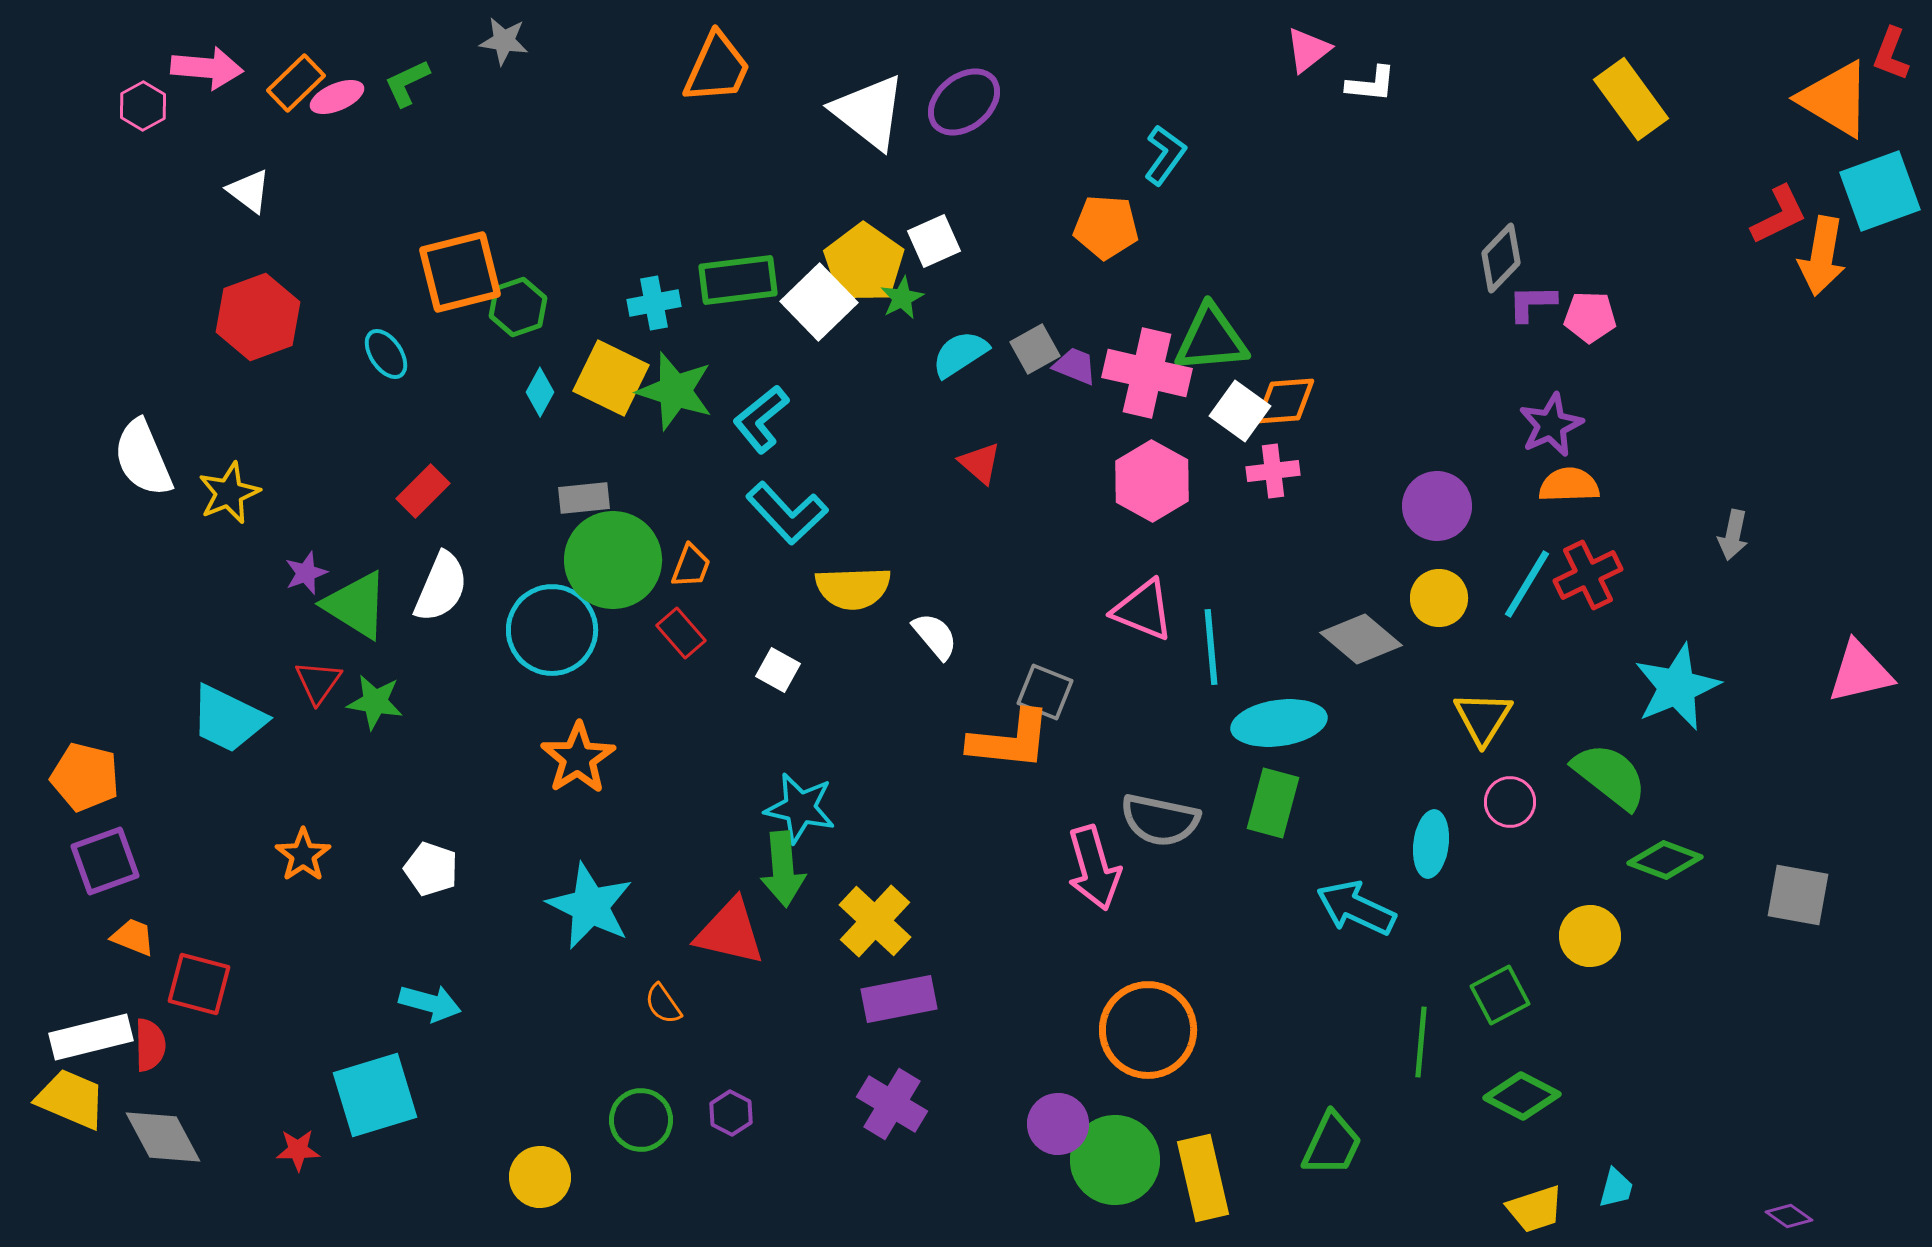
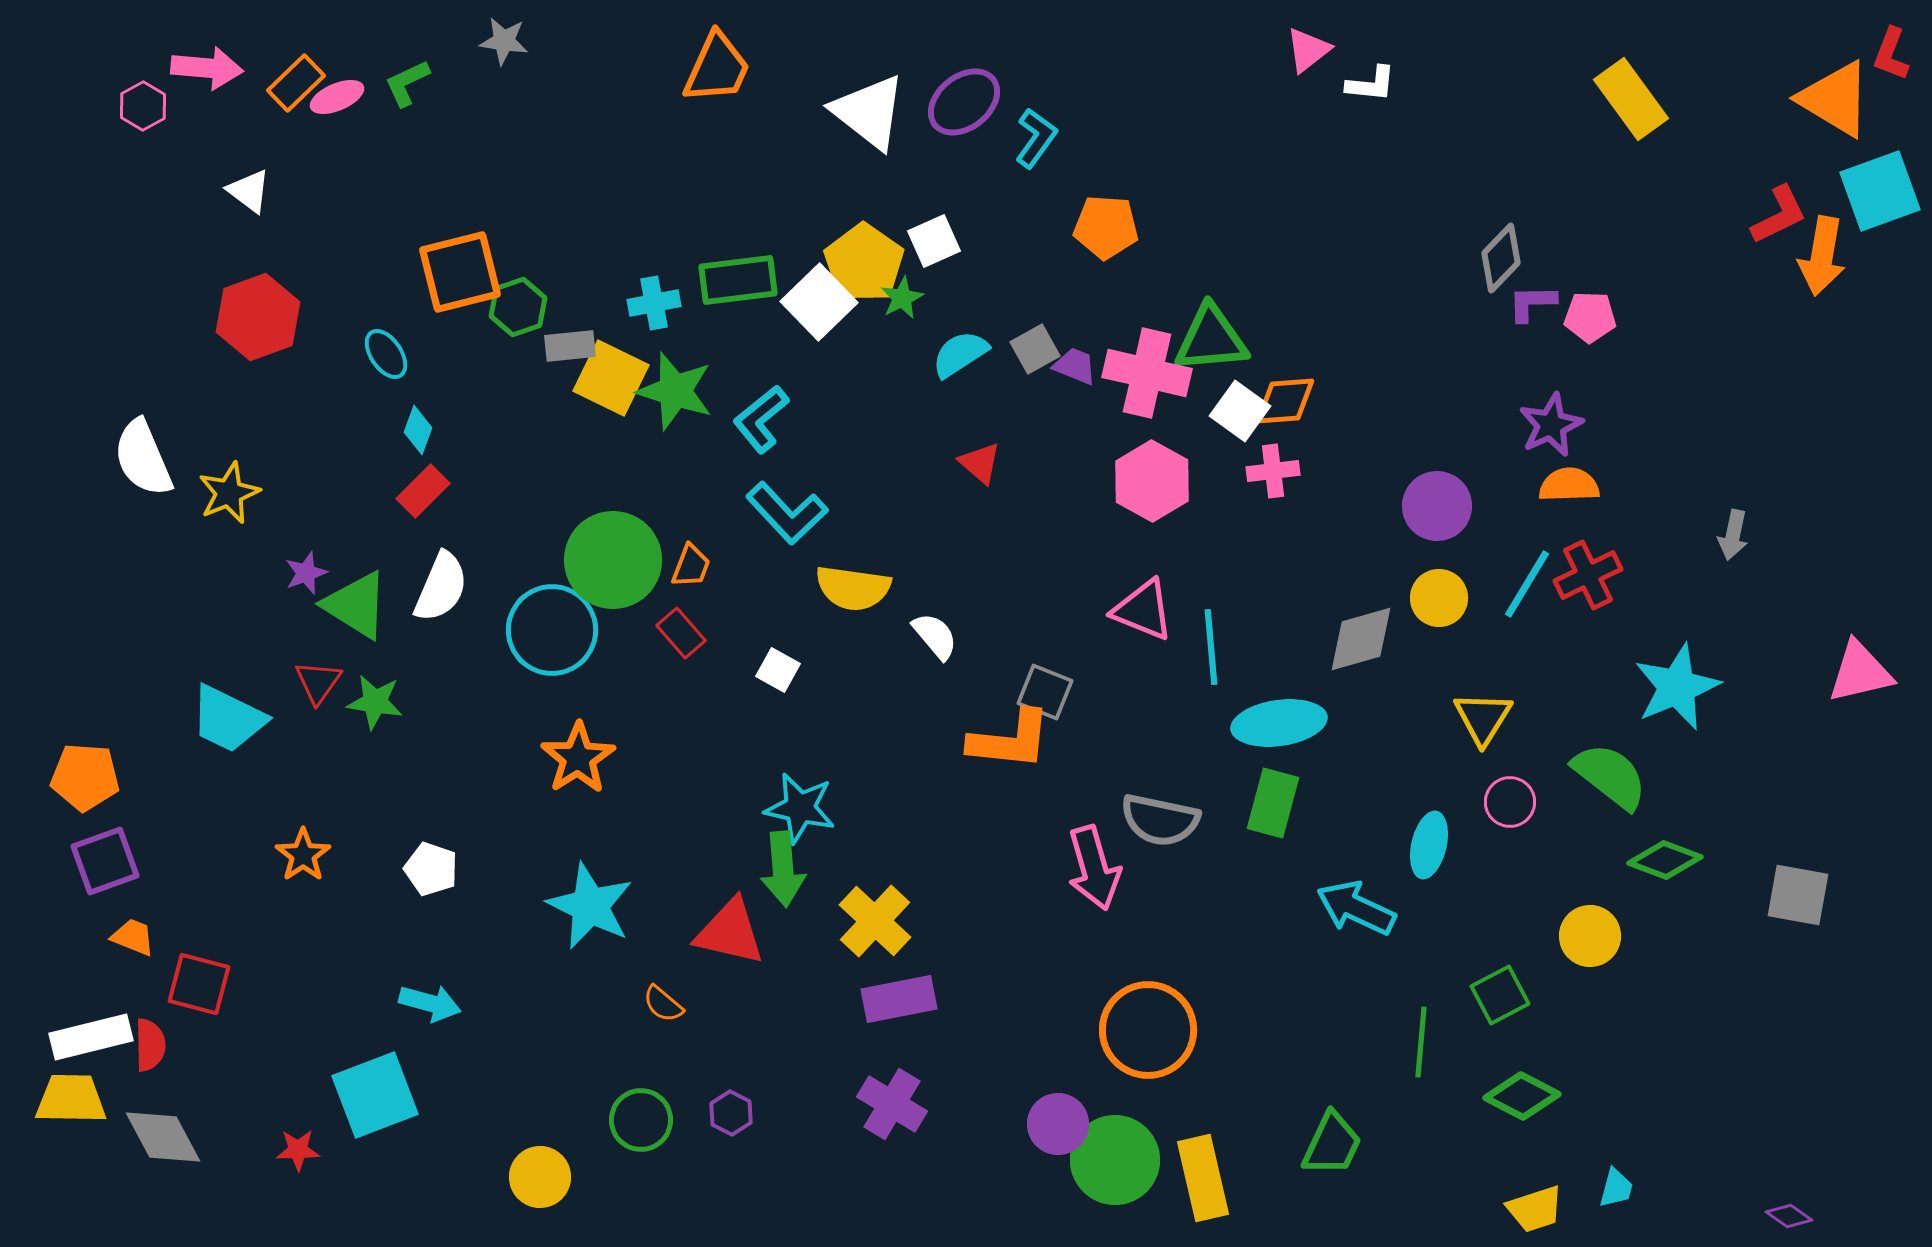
cyan L-shape at (1165, 155): moved 129 px left, 17 px up
cyan diamond at (540, 392): moved 122 px left, 38 px down; rotated 9 degrees counterclockwise
gray rectangle at (584, 498): moved 14 px left, 152 px up
yellow semicircle at (853, 588): rotated 10 degrees clockwise
gray diamond at (1361, 639): rotated 56 degrees counterclockwise
orange pentagon at (85, 777): rotated 10 degrees counterclockwise
cyan ellipse at (1431, 844): moved 2 px left, 1 px down; rotated 6 degrees clockwise
orange semicircle at (663, 1004): rotated 15 degrees counterclockwise
cyan square at (375, 1095): rotated 4 degrees counterclockwise
yellow trapezoid at (71, 1099): rotated 22 degrees counterclockwise
